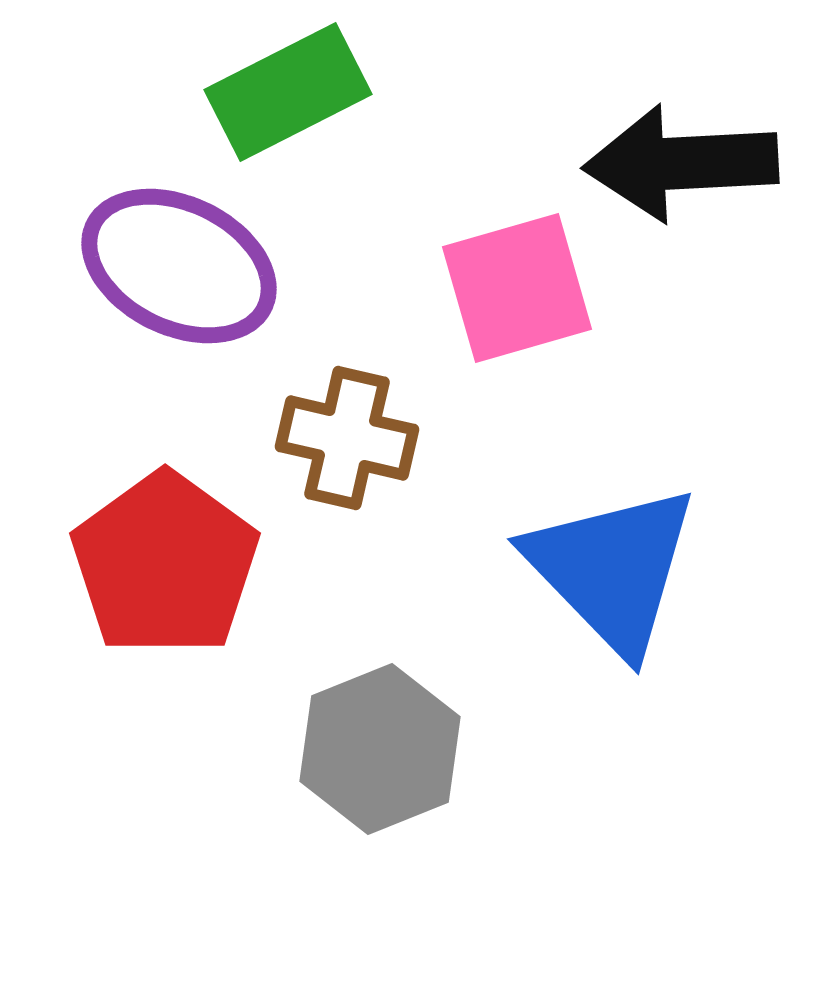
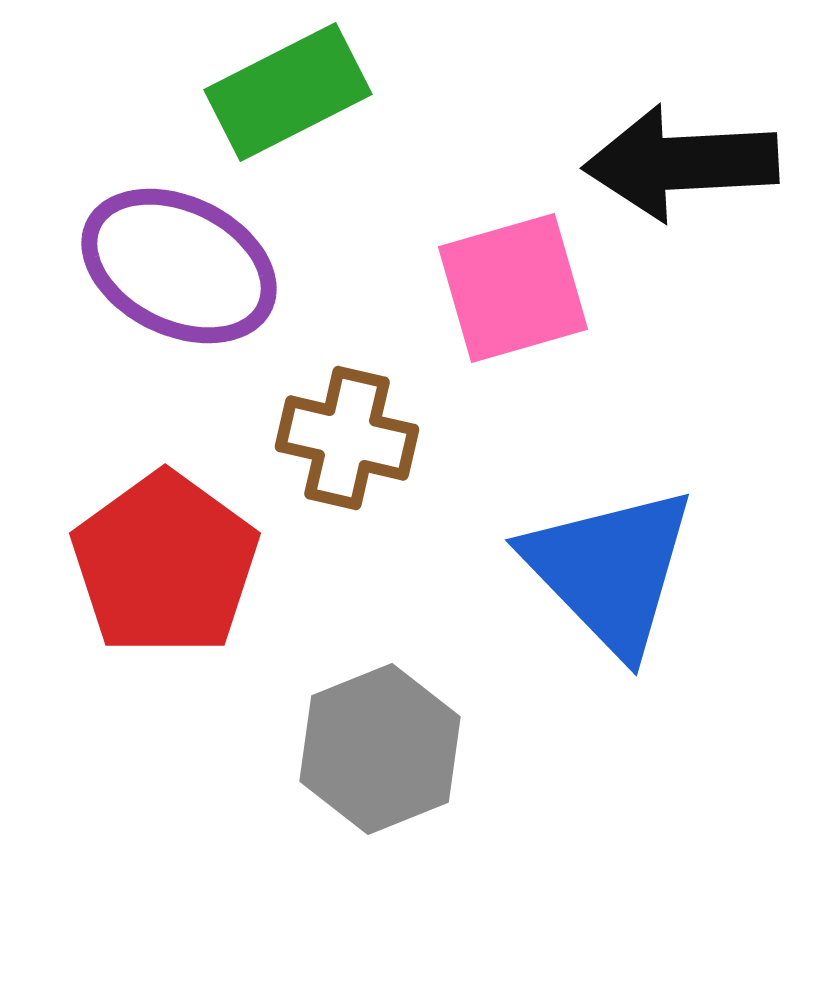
pink square: moved 4 px left
blue triangle: moved 2 px left, 1 px down
